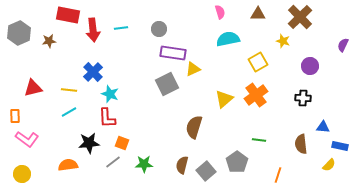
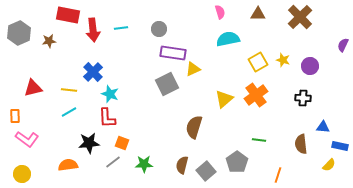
yellow star at (283, 41): moved 19 px down
